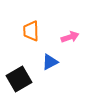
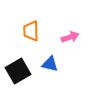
blue triangle: moved 2 px down; rotated 42 degrees clockwise
black square: moved 1 px left, 8 px up
